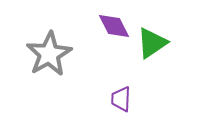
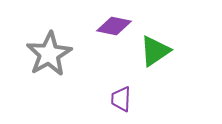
purple diamond: rotated 52 degrees counterclockwise
green triangle: moved 3 px right, 8 px down
